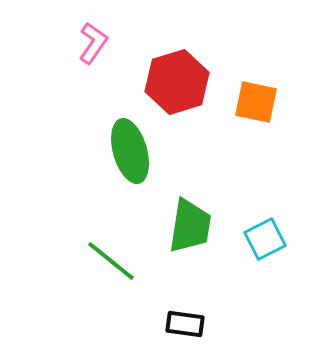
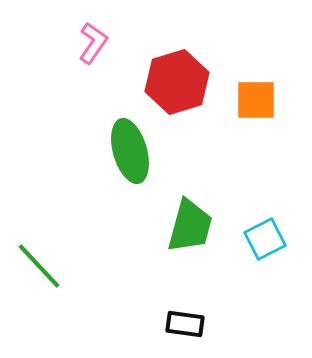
orange square: moved 2 px up; rotated 12 degrees counterclockwise
green trapezoid: rotated 6 degrees clockwise
green line: moved 72 px left, 5 px down; rotated 8 degrees clockwise
